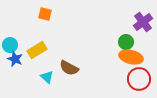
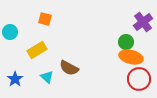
orange square: moved 5 px down
cyan circle: moved 13 px up
blue star: moved 20 px down; rotated 14 degrees clockwise
